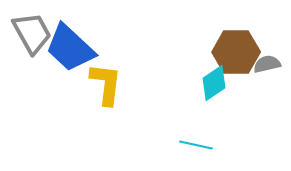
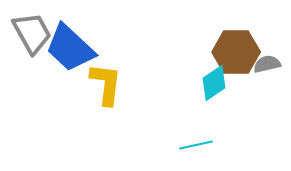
cyan line: rotated 24 degrees counterclockwise
